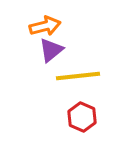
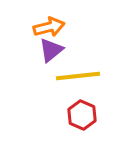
orange arrow: moved 4 px right, 1 px down
red hexagon: moved 2 px up
